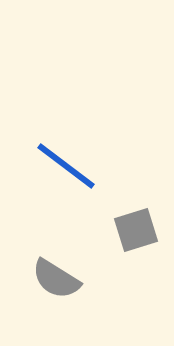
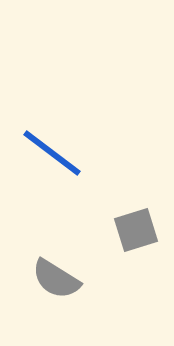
blue line: moved 14 px left, 13 px up
